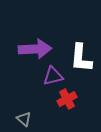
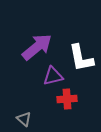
purple arrow: moved 2 px right, 2 px up; rotated 36 degrees counterclockwise
white L-shape: rotated 16 degrees counterclockwise
red cross: rotated 24 degrees clockwise
